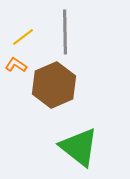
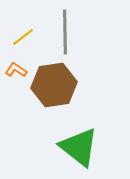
orange L-shape: moved 5 px down
brown hexagon: rotated 15 degrees clockwise
